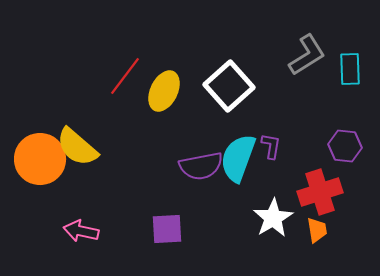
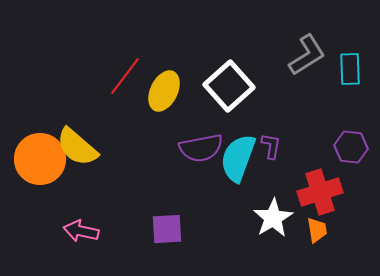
purple hexagon: moved 6 px right, 1 px down
purple semicircle: moved 18 px up
